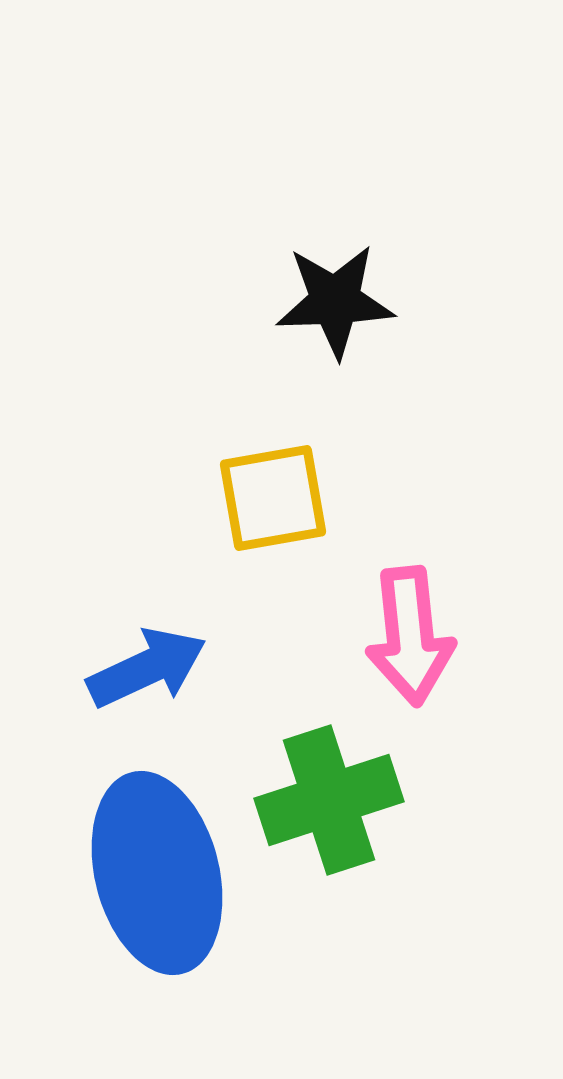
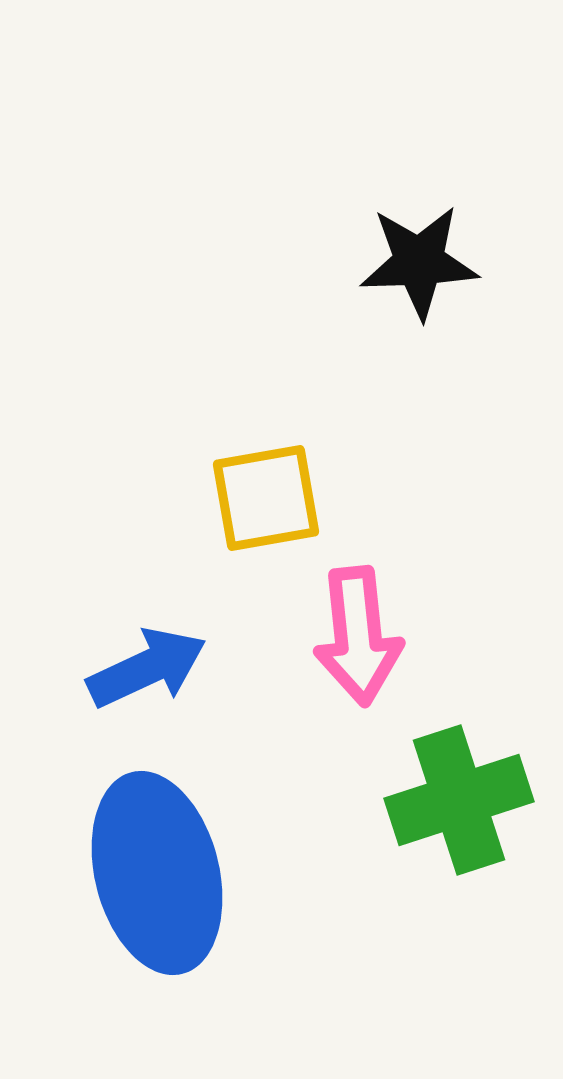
black star: moved 84 px right, 39 px up
yellow square: moved 7 px left
pink arrow: moved 52 px left
green cross: moved 130 px right
